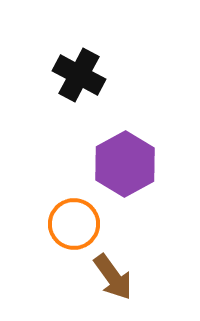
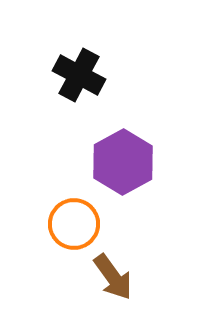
purple hexagon: moved 2 px left, 2 px up
